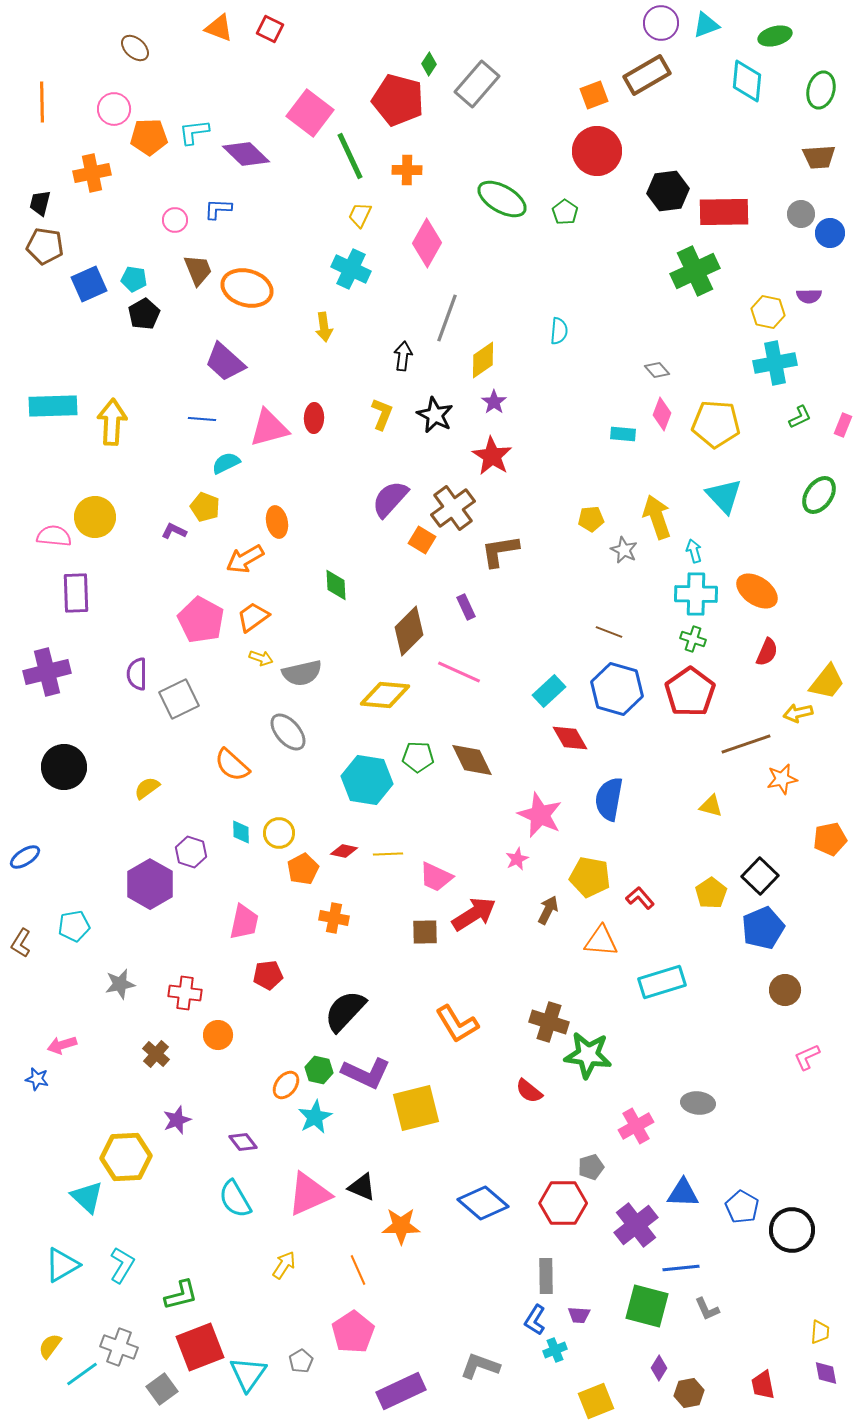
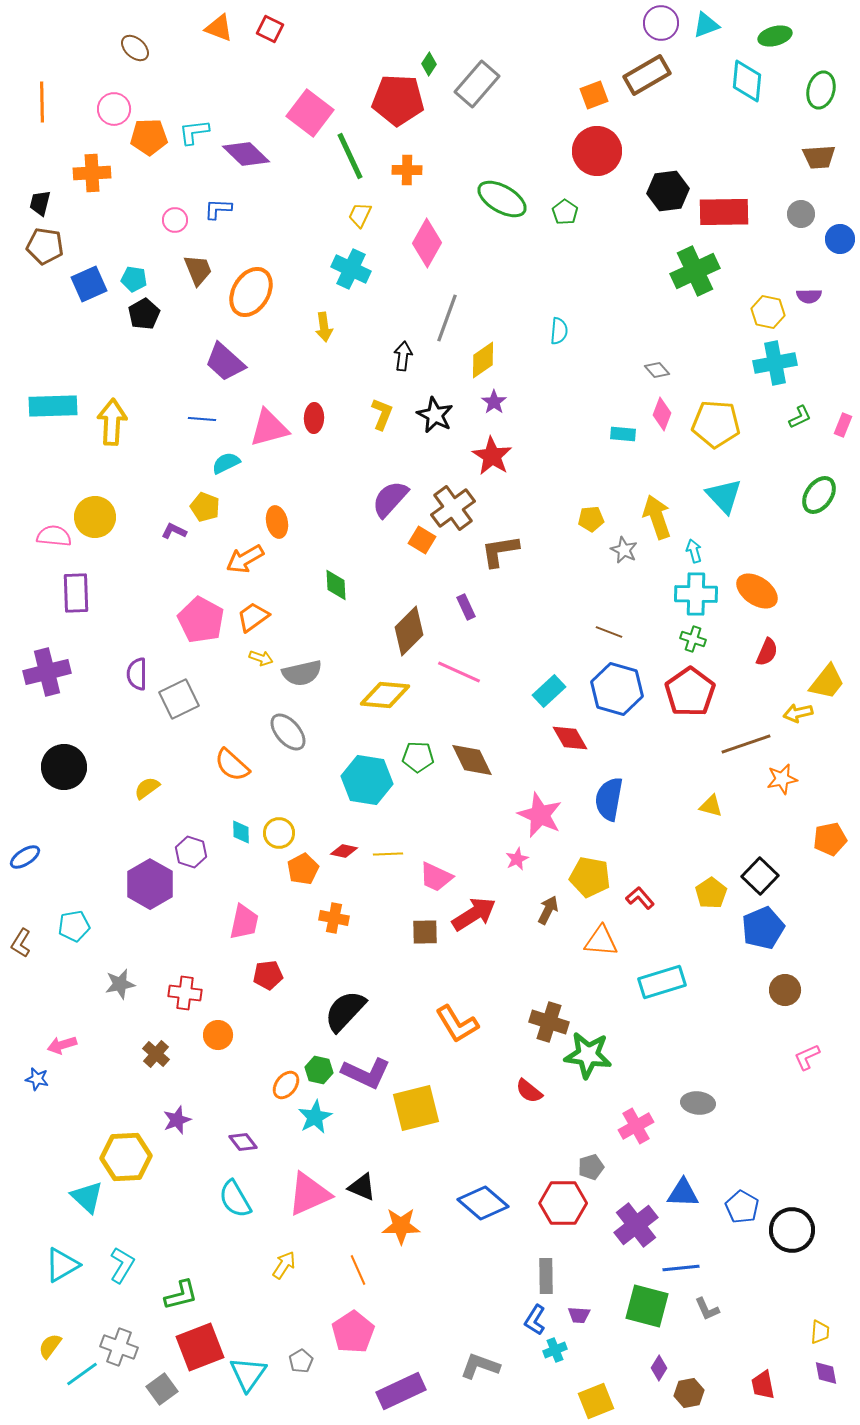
red pentagon at (398, 100): rotated 12 degrees counterclockwise
orange cross at (92, 173): rotated 9 degrees clockwise
blue circle at (830, 233): moved 10 px right, 6 px down
orange ellipse at (247, 288): moved 4 px right, 4 px down; rotated 75 degrees counterclockwise
